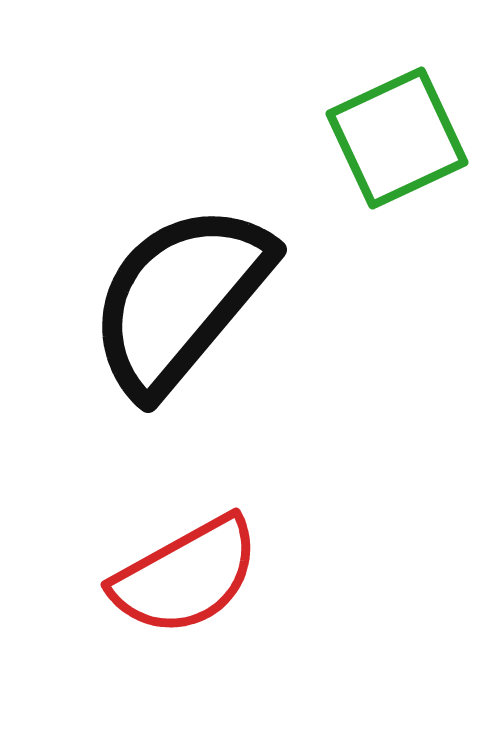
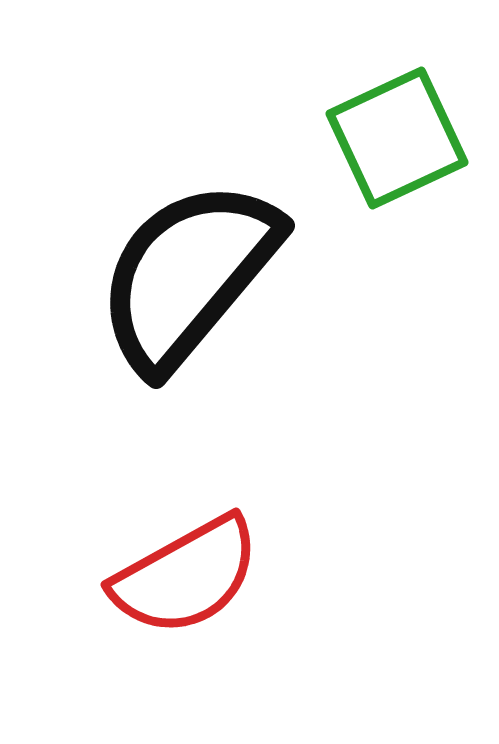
black semicircle: moved 8 px right, 24 px up
